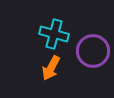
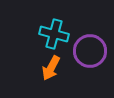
purple circle: moved 3 px left
